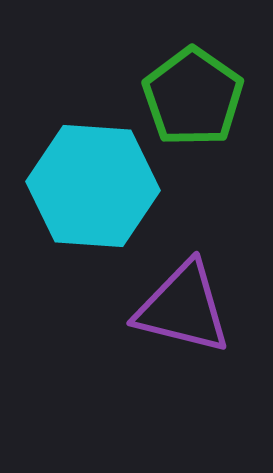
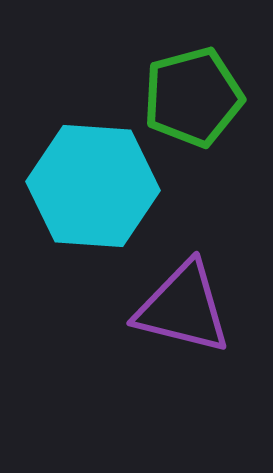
green pentagon: rotated 22 degrees clockwise
